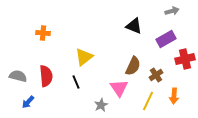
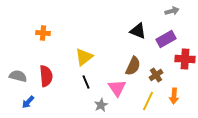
black triangle: moved 4 px right, 5 px down
red cross: rotated 18 degrees clockwise
black line: moved 10 px right
pink triangle: moved 2 px left
